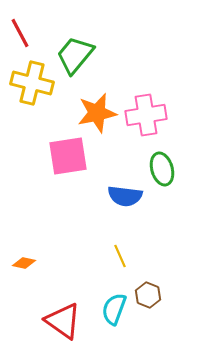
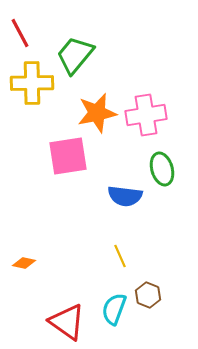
yellow cross: rotated 15 degrees counterclockwise
red triangle: moved 4 px right, 1 px down
